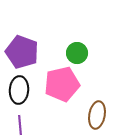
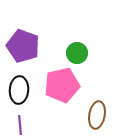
purple pentagon: moved 1 px right, 6 px up
pink pentagon: moved 1 px down
